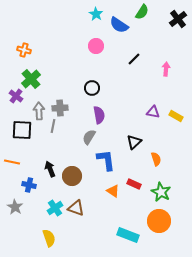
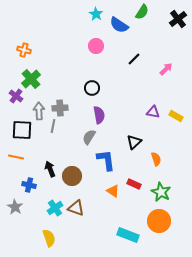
pink arrow: rotated 40 degrees clockwise
orange line: moved 4 px right, 5 px up
